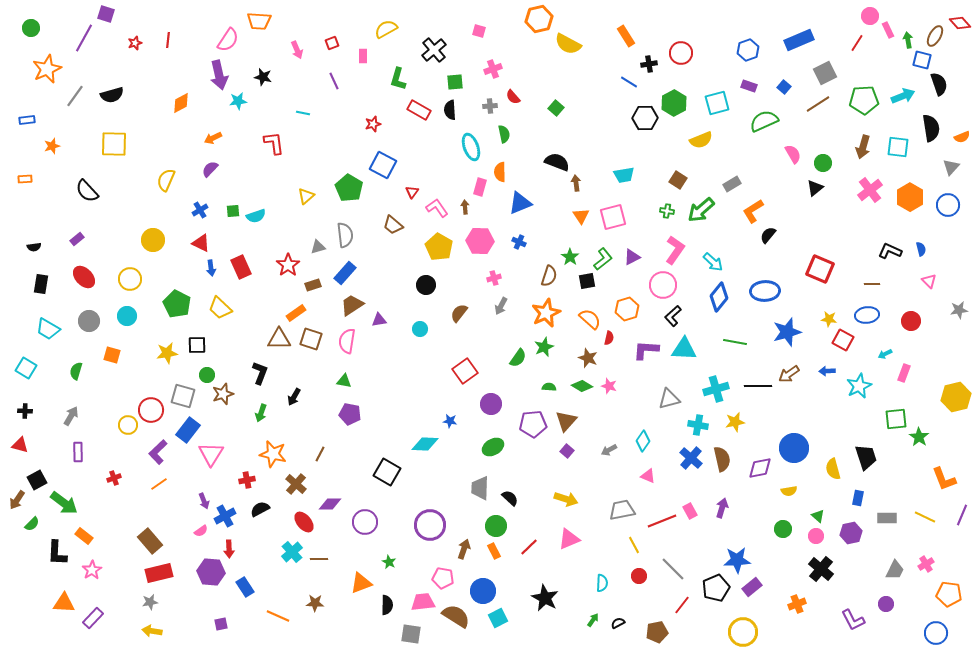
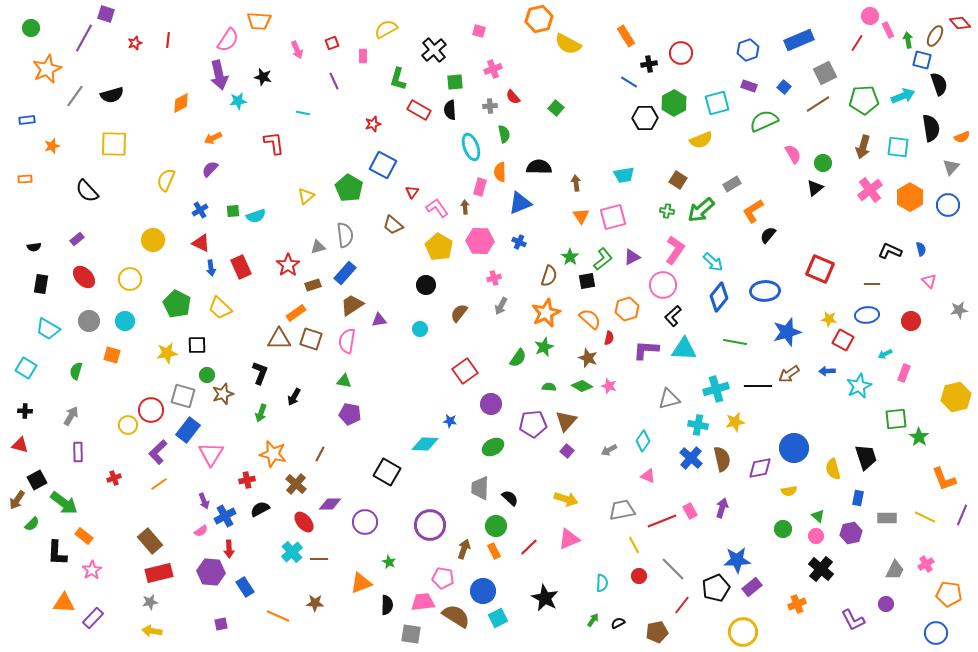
black semicircle at (557, 162): moved 18 px left, 5 px down; rotated 20 degrees counterclockwise
cyan circle at (127, 316): moved 2 px left, 5 px down
